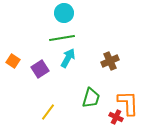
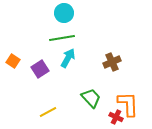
brown cross: moved 2 px right, 1 px down
green trapezoid: rotated 60 degrees counterclockwise
orange L-shape: moved 1 px down
yellow line: rotated 24 degrees clockwise
